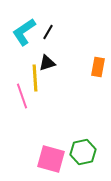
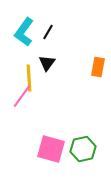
cyan L-shape: rotated 20 degrees counterclockwise
black triangle: rotated 36 degrees counterclockwise
yellow line: moved 6 px left
pink line: rotated 55 degrees clockwise
green hexagon: moved 3 px up
pink square: moved 10 px up
